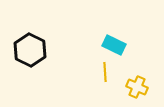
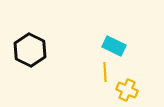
cyan rectangle: moved 1 px down
yellow cross: moved 10 px left, 3 px down
